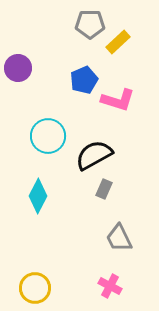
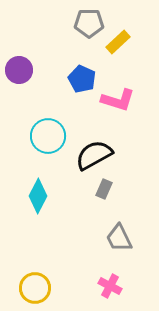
gray pentagon: moved 1 px left, 1 px up
purple circle: moved 1 px right, 2 px down
blue pentagon: moved 2 px left, 1 px up; rotated 24 degrees counterclockwise
